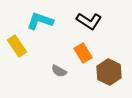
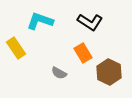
black L-shape: moved 1 px right, 1 px down
yellow rectangle: moved 1 px left, 2 px down
gray semicircle: moved 2 px down
